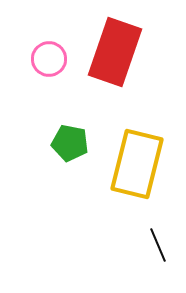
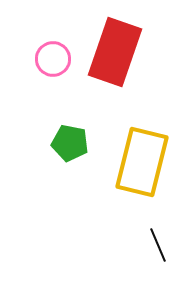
pink circle: moved 4 px right
yellow rectangle: moved 5 px right, 2 px up
